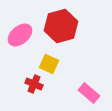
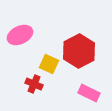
red hexagon: moved 18 px right, 25 px down; rotated 12 degrees counterclockwise
pink ellipse: rotated 15 degrees clockwise
pink rectangle: rotated 15 degrees counterclockwise
